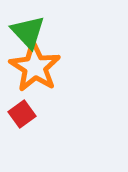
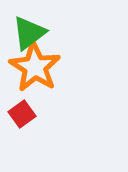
green triangle: moved 1 px right, 1 px down; rotated 36 degrees clockwise
